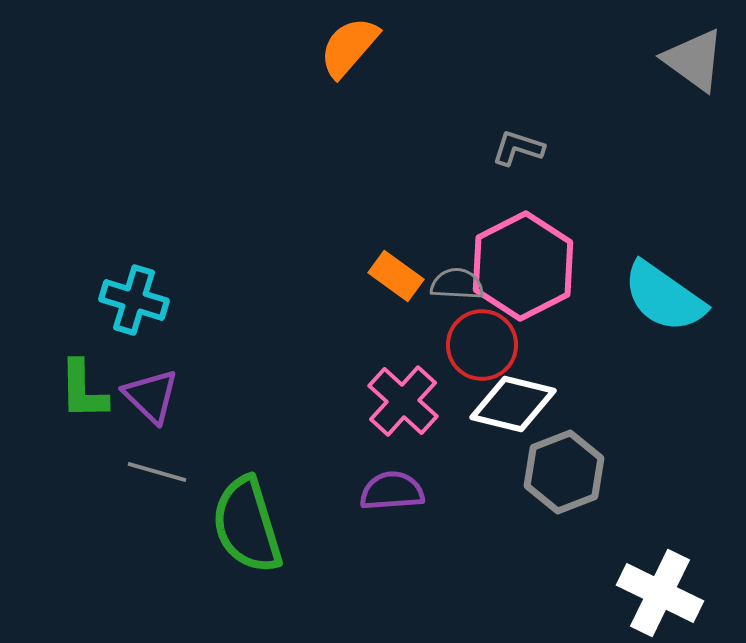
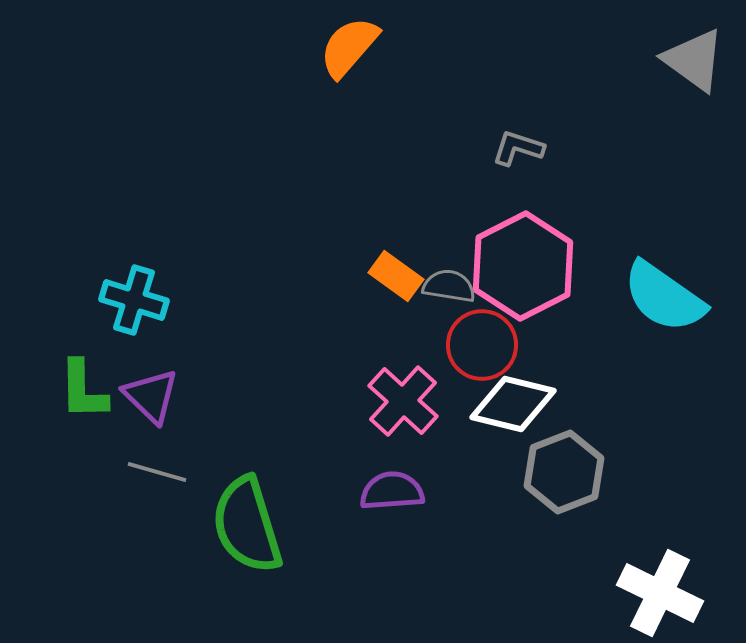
gray semicircle: moved 8 px left, 2 px down; rotated 6 degrees clockwise
